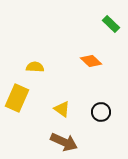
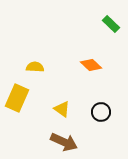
orange diamond: moved 4 px down
